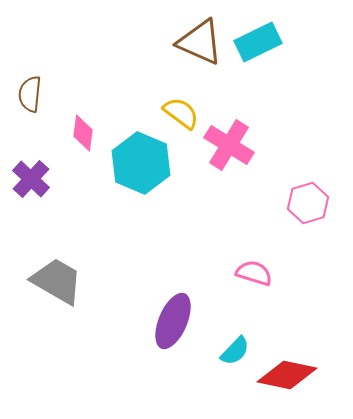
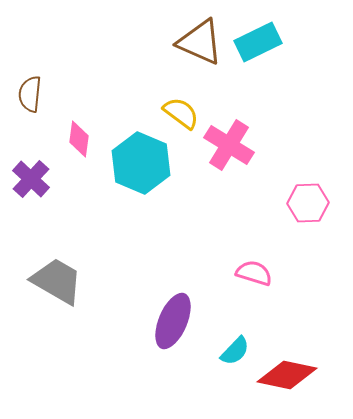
pink diamond: moved 4 px left, 6 px down
pink hexagon: rotated 15 degrees clockwise
